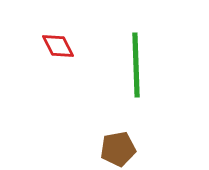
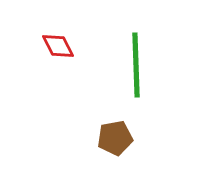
brown pentagon: moved 3 px left, 11 px up
